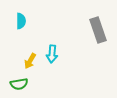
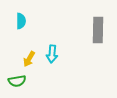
gray rectangle: rotated 20 degrees clockwise
yellow arrow: moved 1 px left, 2 px up
green semicircle: moved 2 px left, 3 px up
